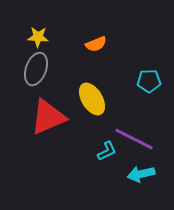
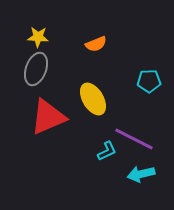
yellow ellipse: moved 1 px right
